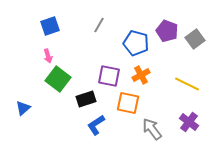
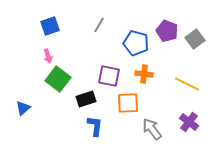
orange cross: moved 3 px right, 1 px up; rotated 36 degrees clockwise
orange square: rotated 15 degrees counterclockwise
blue L-shape: moved 1 px left, 1 px down; rotated 130 degrees clockwise
